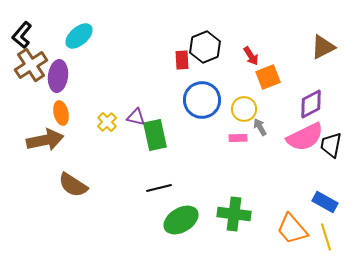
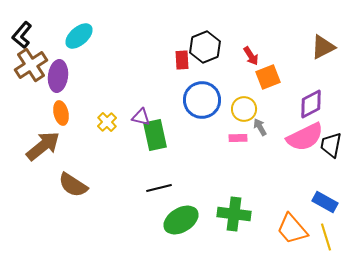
purple triangle: moved 5 px right
brown arrow: moved 2 px left, 6 px down; rotated 27 degrees counterclockwise
